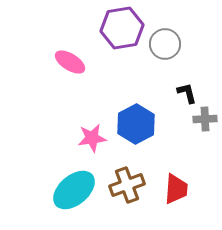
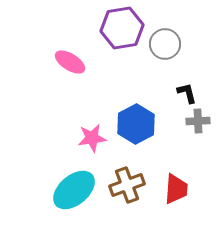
gray cross: moved 7 px left, 2 px down
